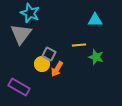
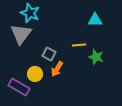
yellow circle: moved 7 px left, 10 px down
